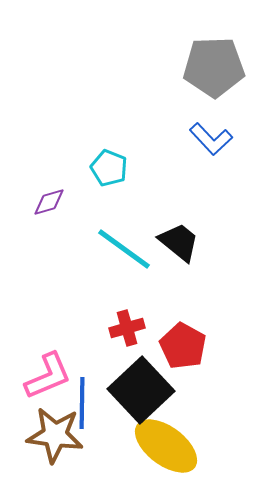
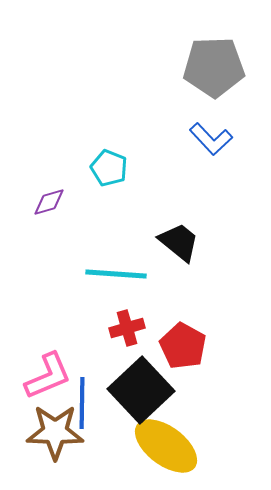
cyan line: moved 8 px left, 25 px down; rotated 32 degrees counterclockwise
brown star: moved 3 px up; rotated 6 degrees counterclockwise
